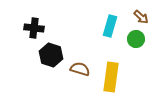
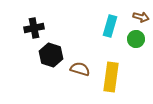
brown arrow: rotated 28 degrees counterclockwise
black cross: rotated 18 degrees counterclockwise
